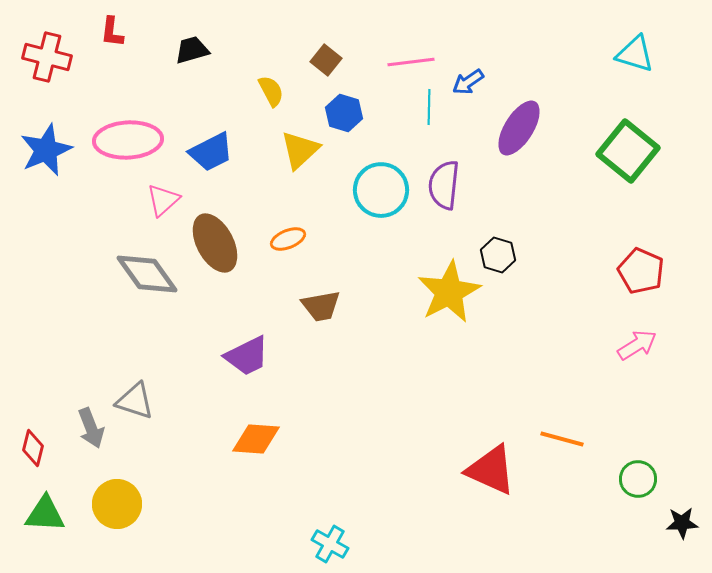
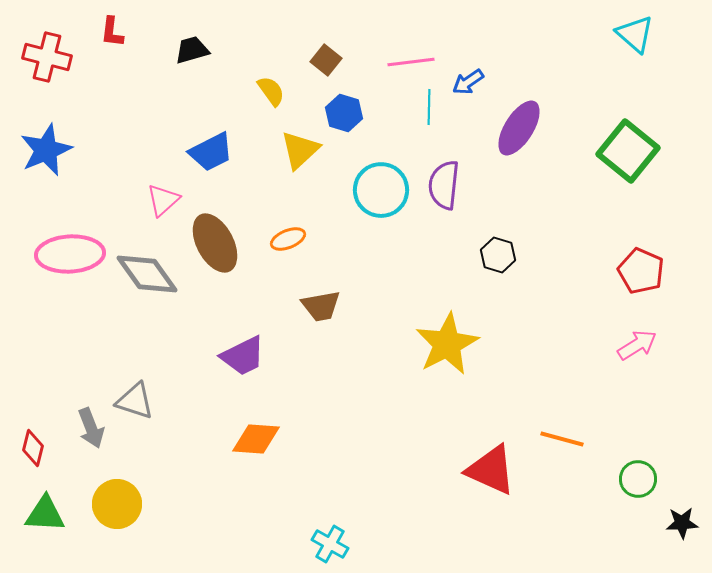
cyan triangle: moved 20 px up; rotated 24 degrees clockwise
yellow semicircle: rotated 8 degrees counterclockwise
pink ellipse: moved 58 px left, 114 px down
yellow star: moved 2 px left, 52 px down
purple trapezoid: moved 4 px left
